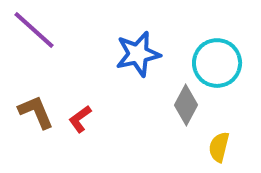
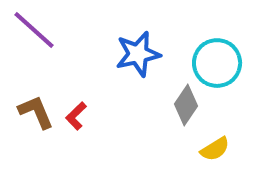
gray diamond: rotated 6 degrees clockwise
red L-shape: moved 4 px left, 3 px up; rotated 8 degrees counterclockwise
yellow semicircle: moved 4 px left, 2 px down; rotated 136 degrees counterclockwise
